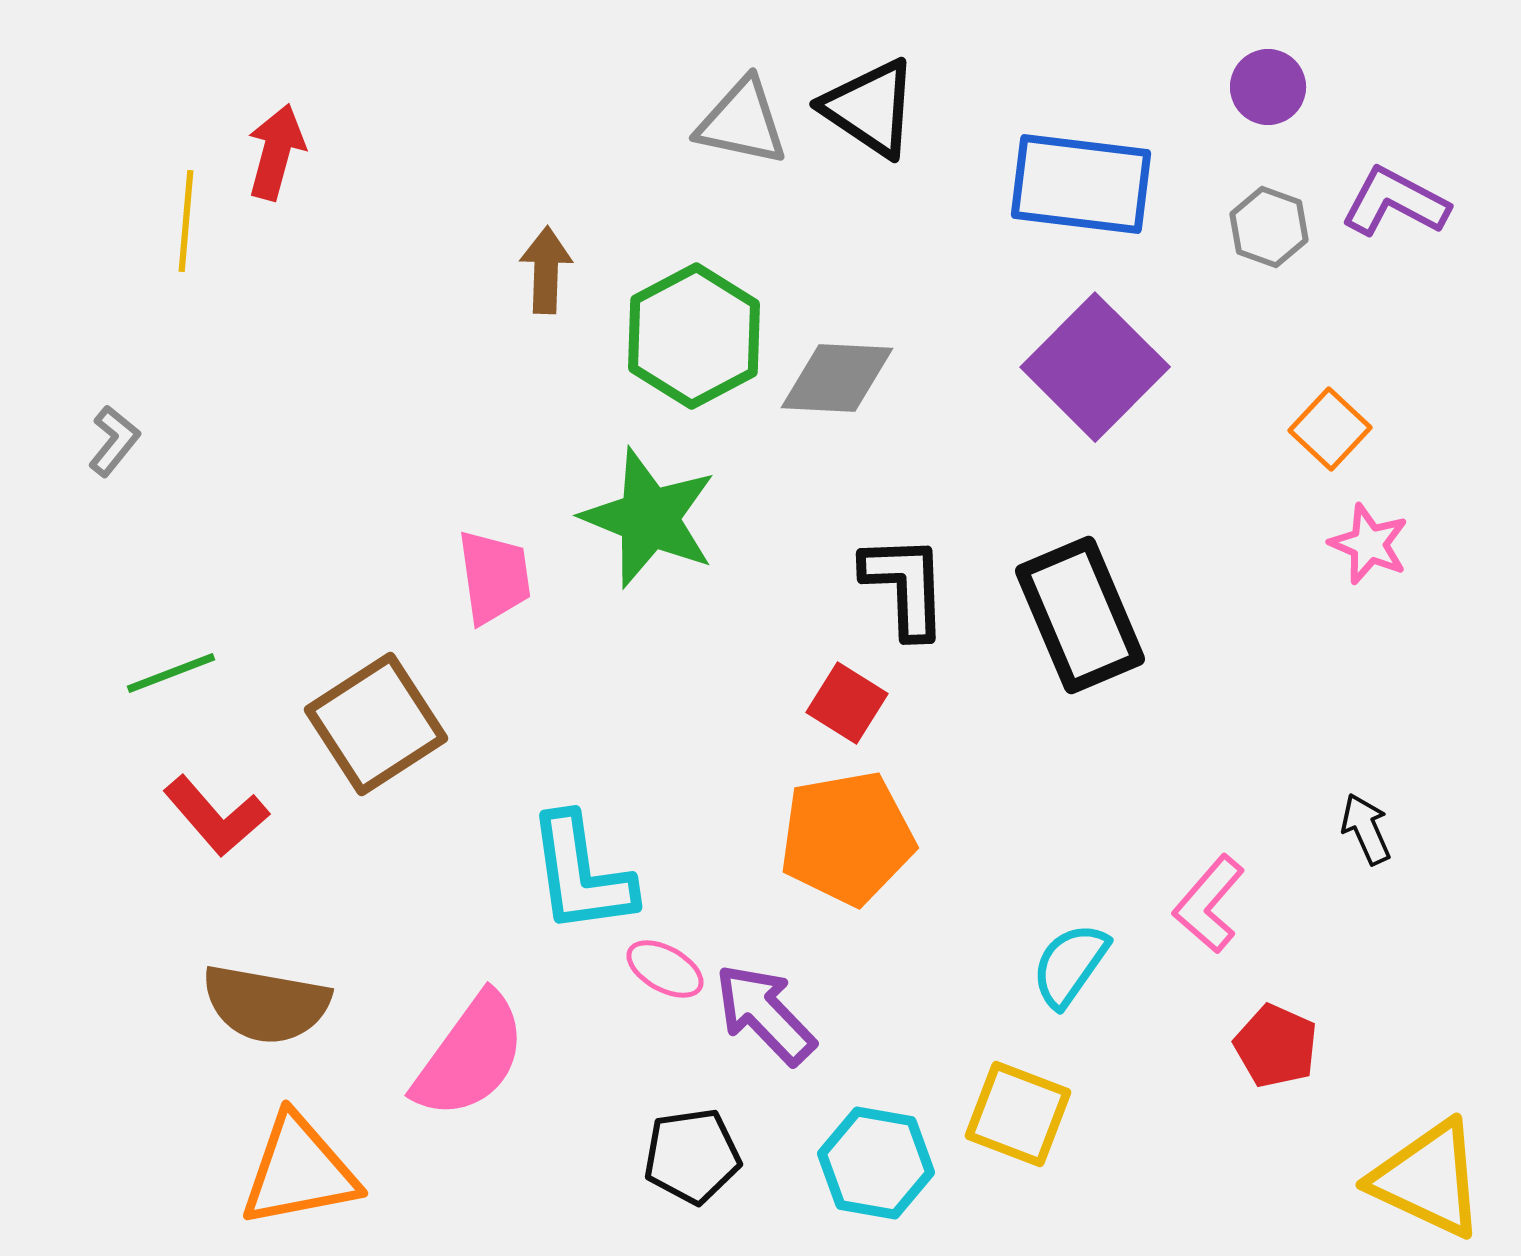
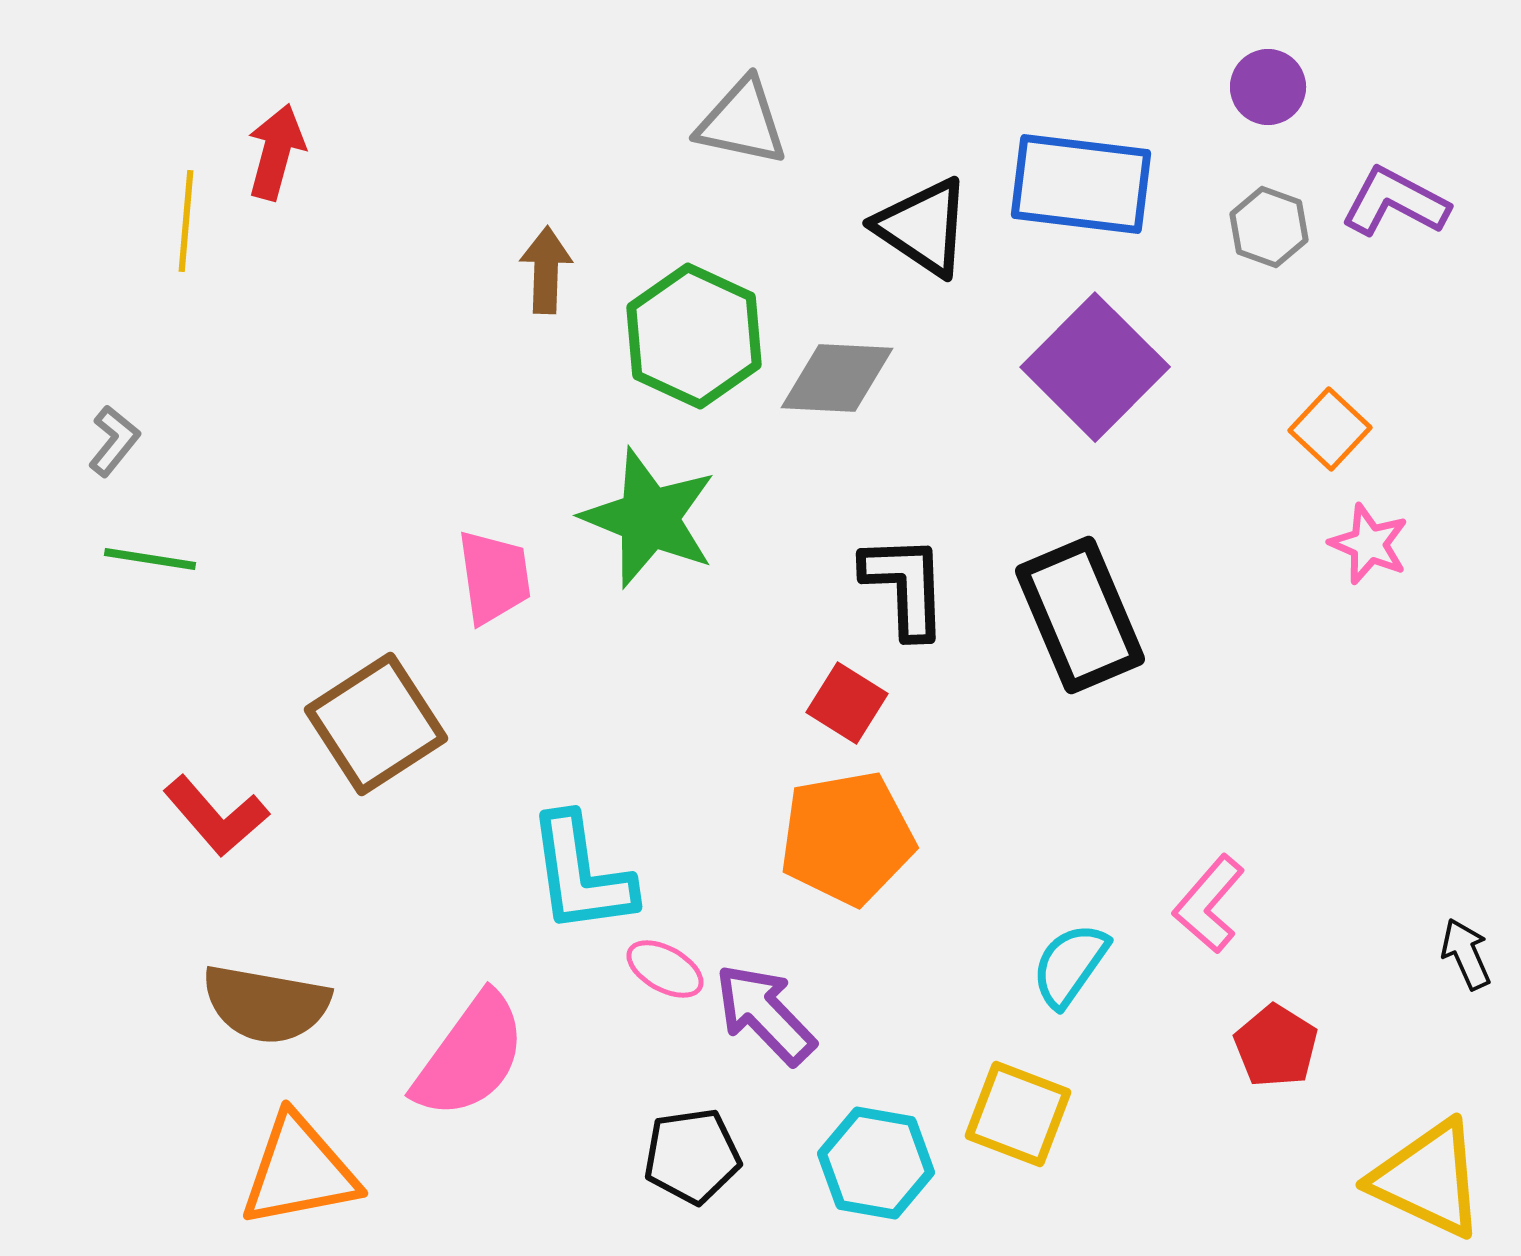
black triangle: moved 53 px right, 119 px down
green hexagon: rotated 7 degrees counterclockwise
green line: moved 21 px left, 114 px up; rotated 30 degrees clockwise
black arrow: moved 100 px right, 125 px down
red pentagon: rotated 8 degrees clockwise
